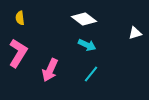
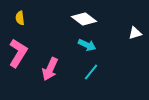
pink arrow: moved 1 px up
cyan line: moved 2 px up
